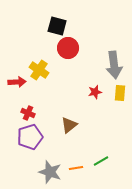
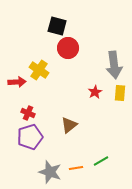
red star: rotated 16 degrees counterclockwise
